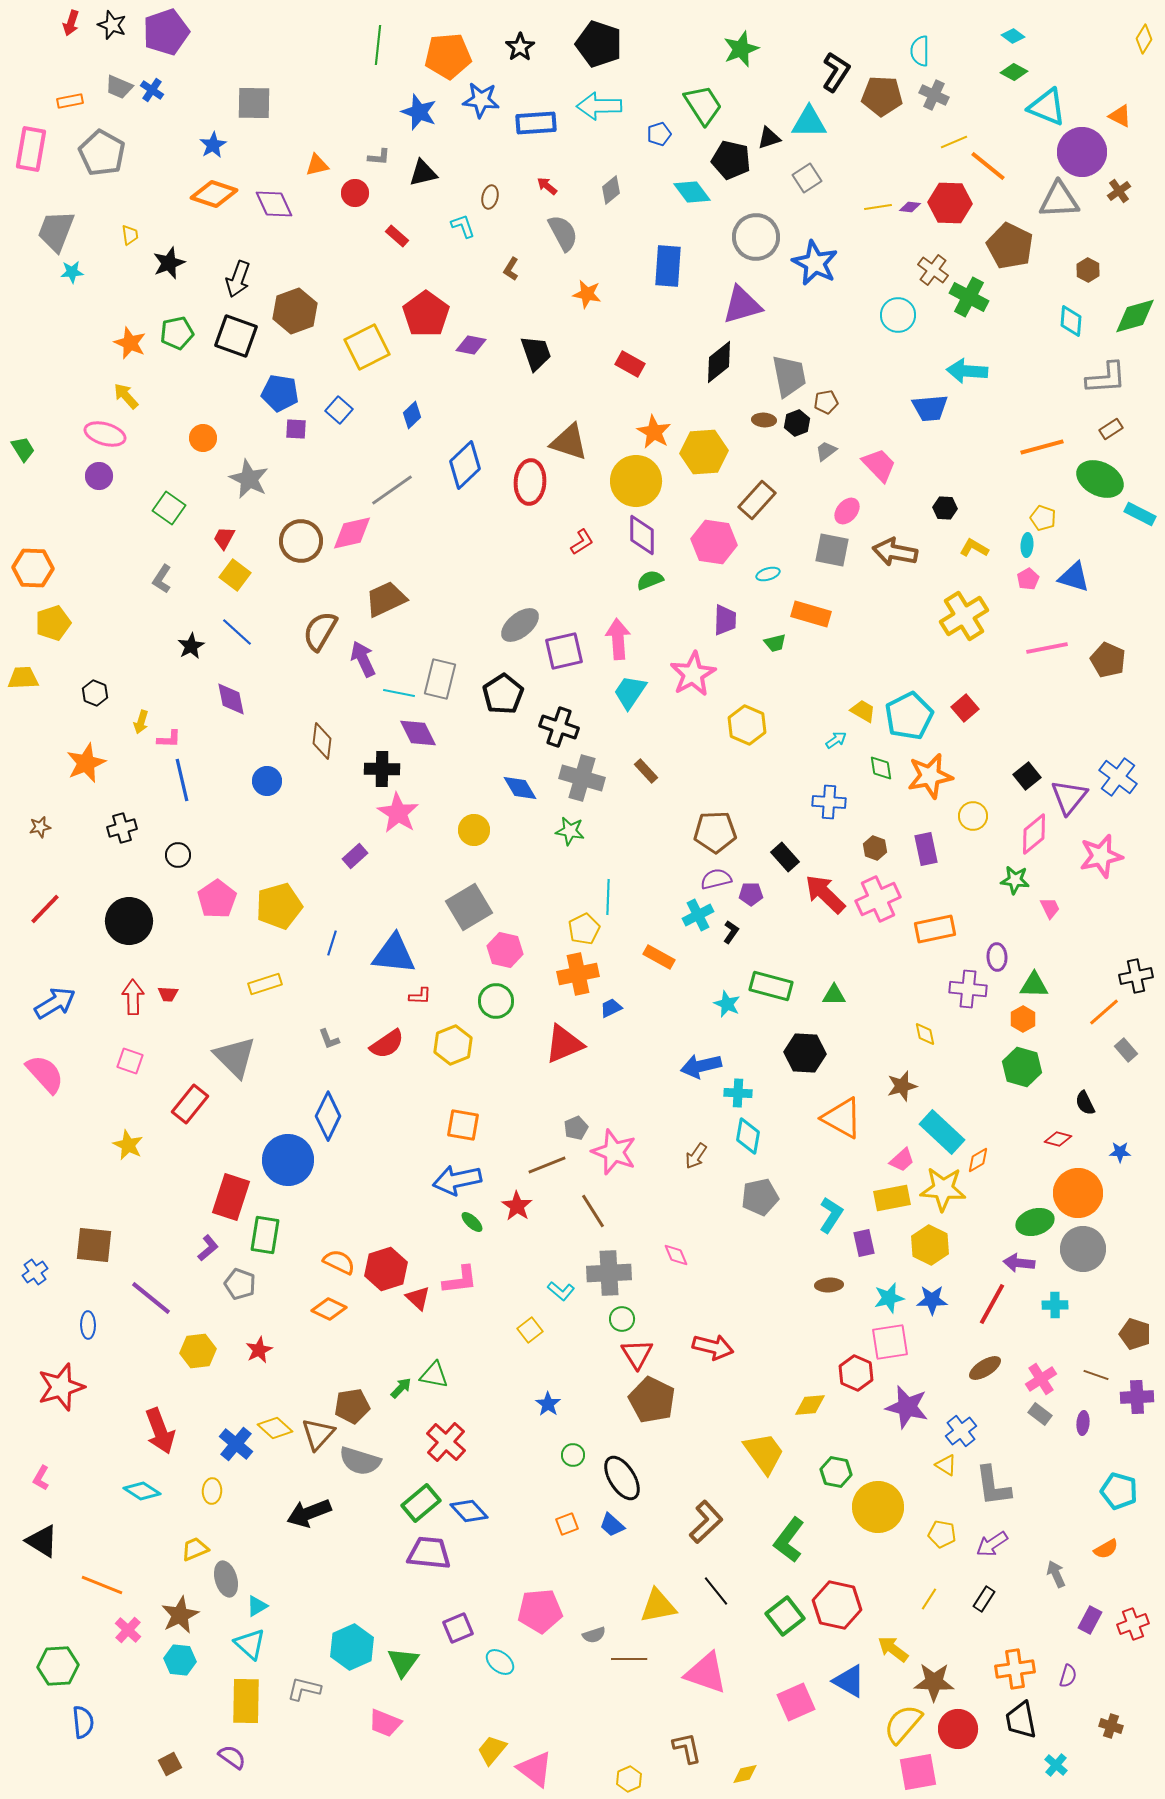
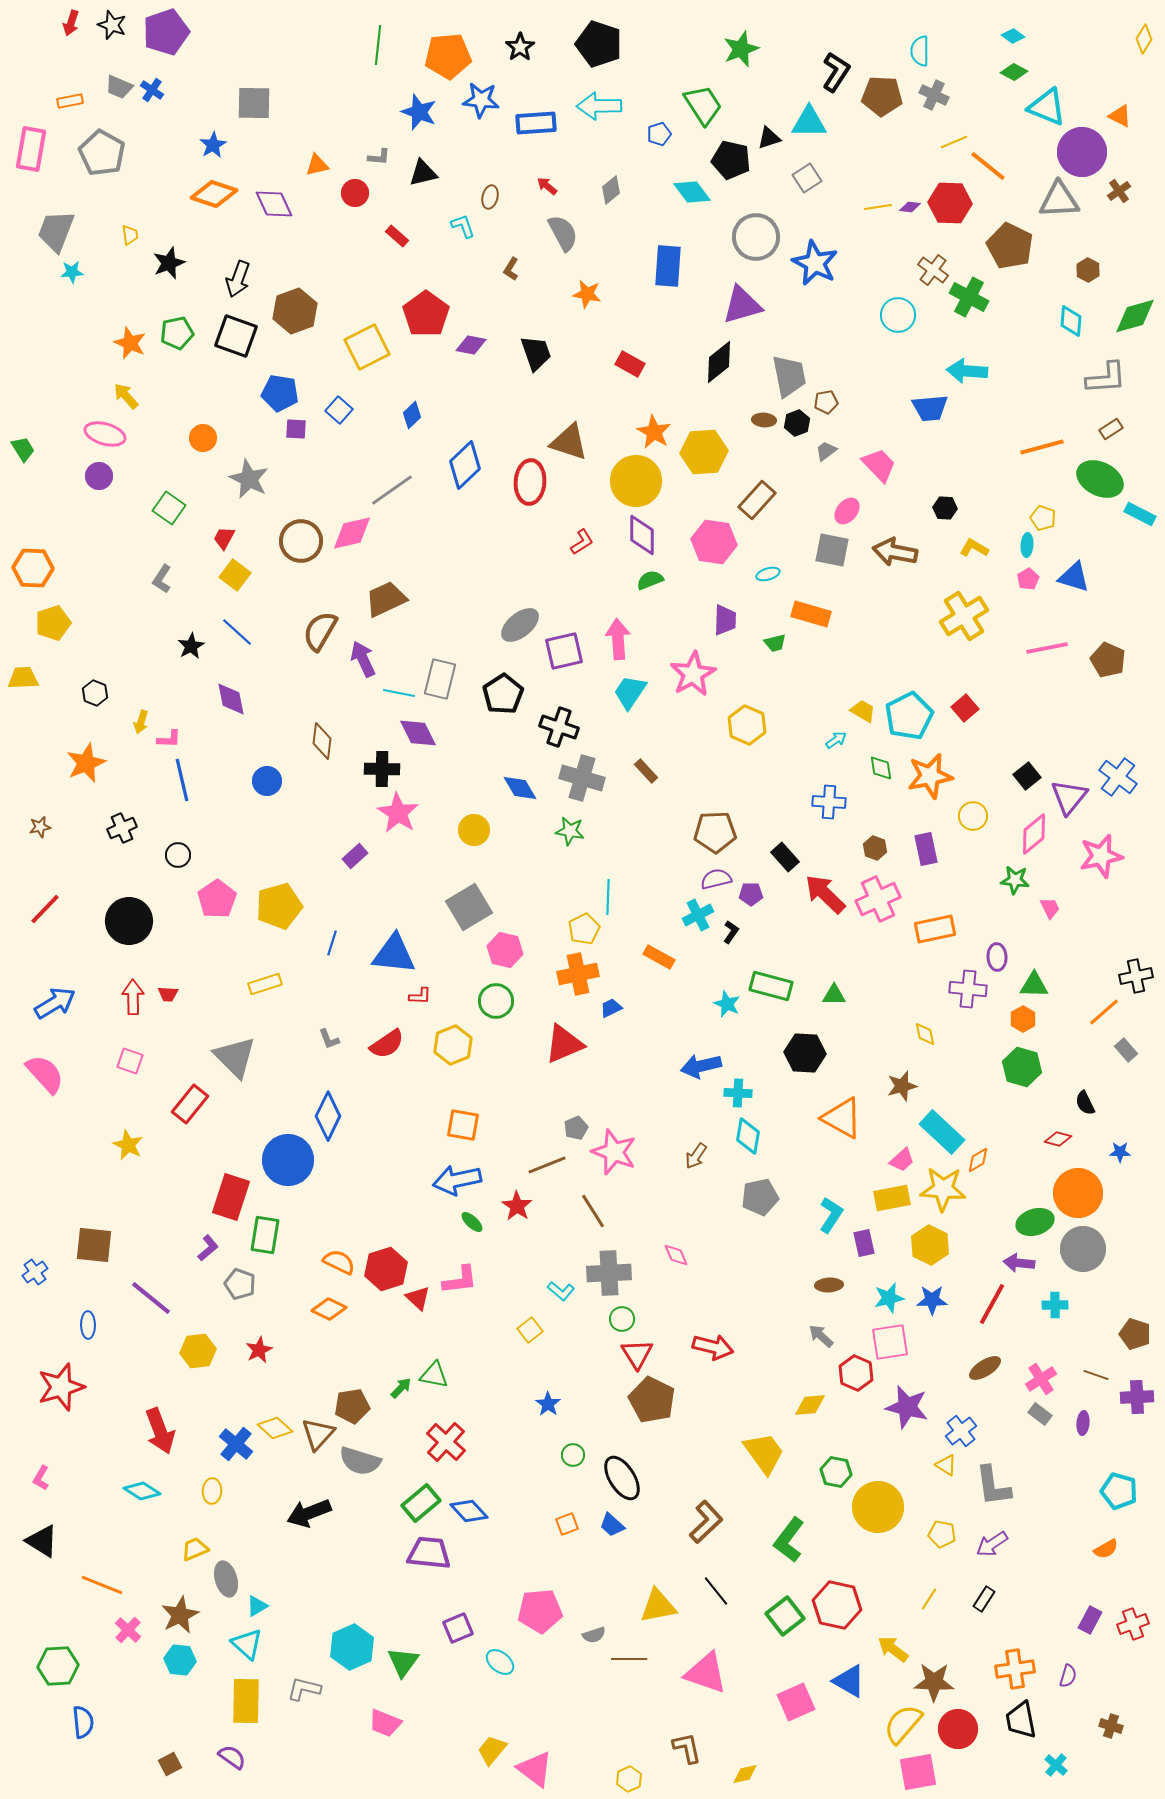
black cross at (122, 828): rotated 8 degrees counterclockwise
gray arrow at (1056, 1574): moved 235 px left, 238 px up; rotated 24 degrees counterclockwise
cyan triangle at (250, 1644): moved 3 px left
